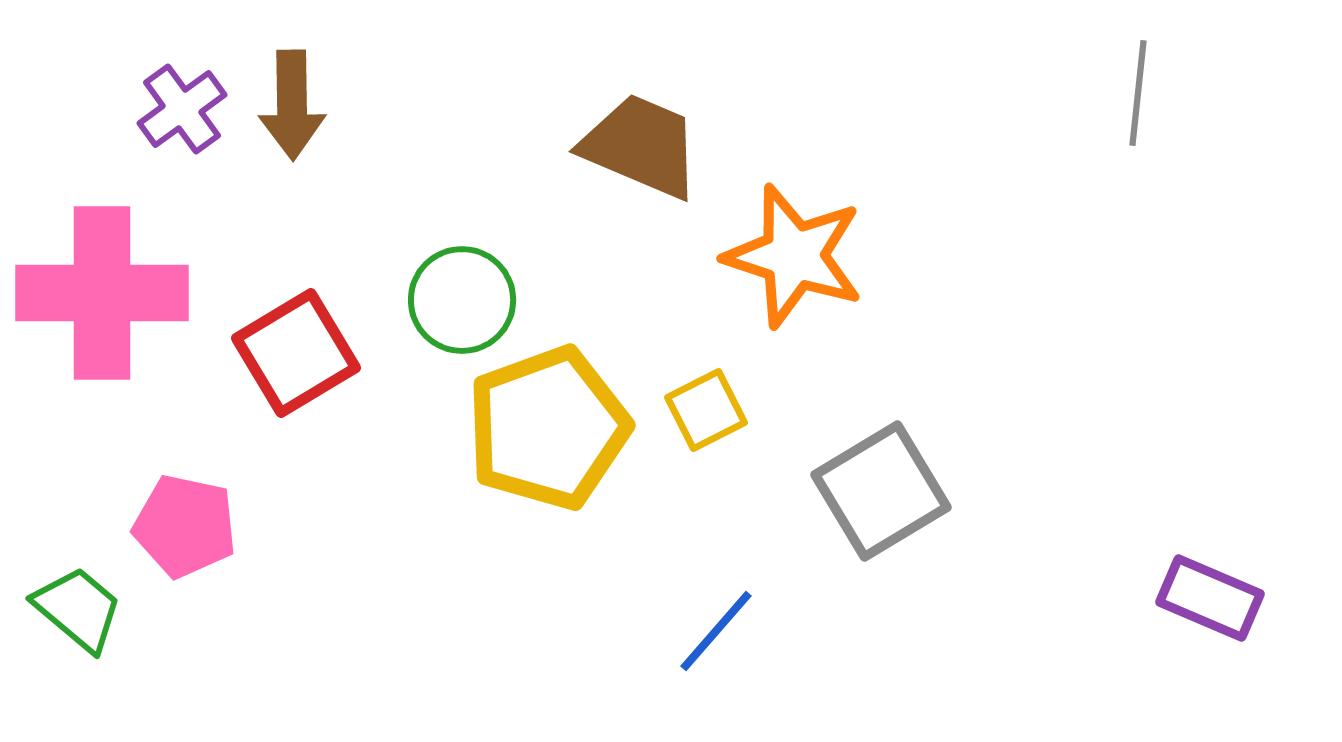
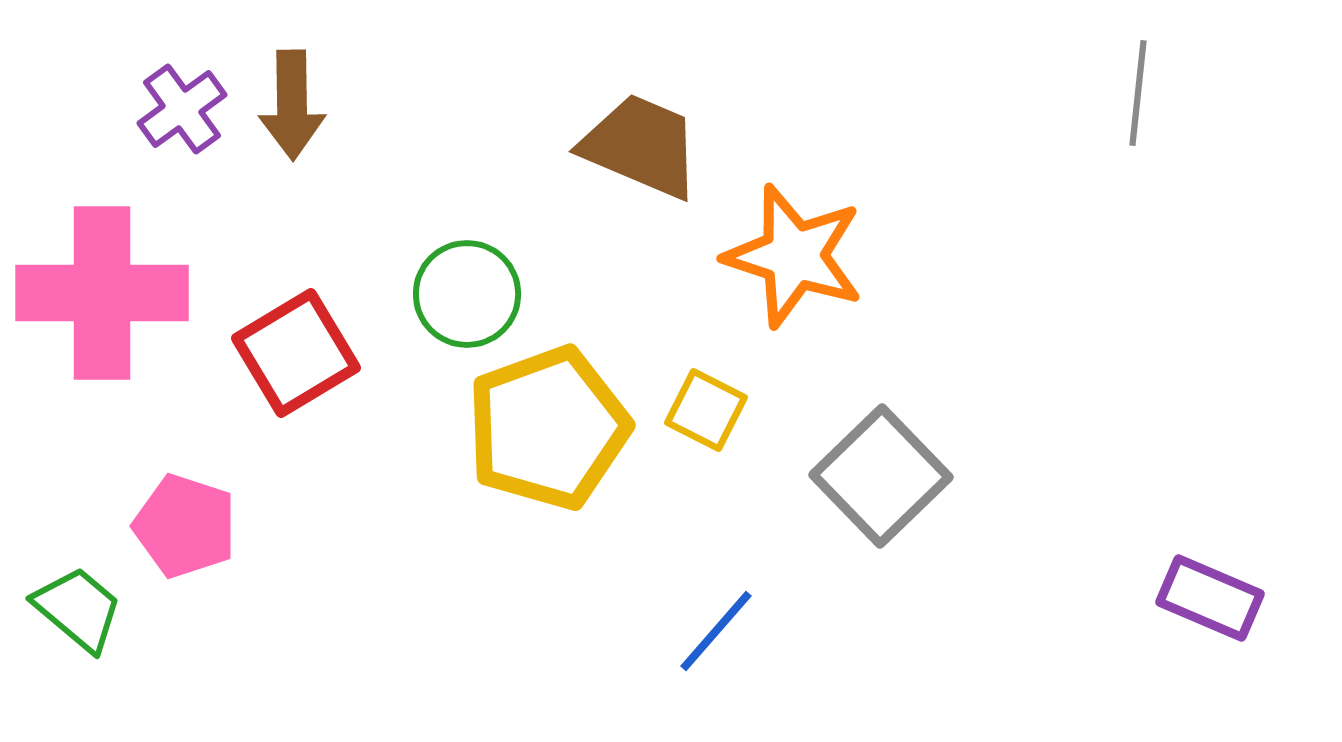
green circle: moved 5 px right, 6 px up
yellow square: rotated 36 degrees counterclockwise
gray square: moved 15 px up; rotated 13 degrees counterclockwise
pink pentagon: rotated 6 degrees clockwise
